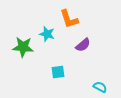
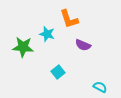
purple semicircle: rotated 63 degrees clockwise
cyan square: rotated 32 degrees counterclockwise
